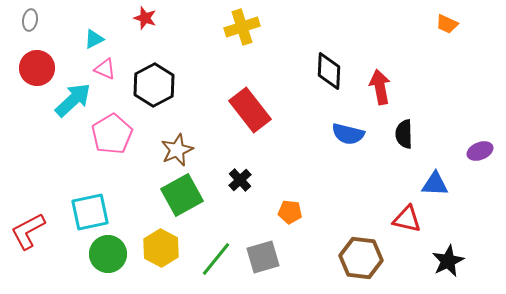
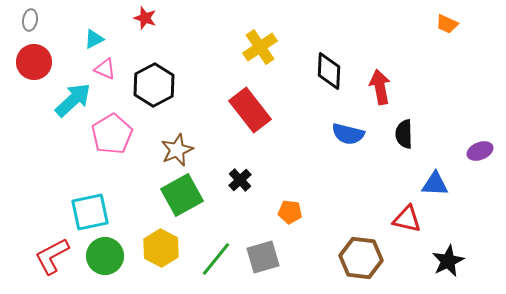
yellow cross: moved 18 px right, 20 px down; rotated 16 degrees counterclockwise
red circle: moved 3 px left, 6 px up
red L-shape: moved 24 px right, 25 px down
green circle: moved 3 px left, 2 px down
